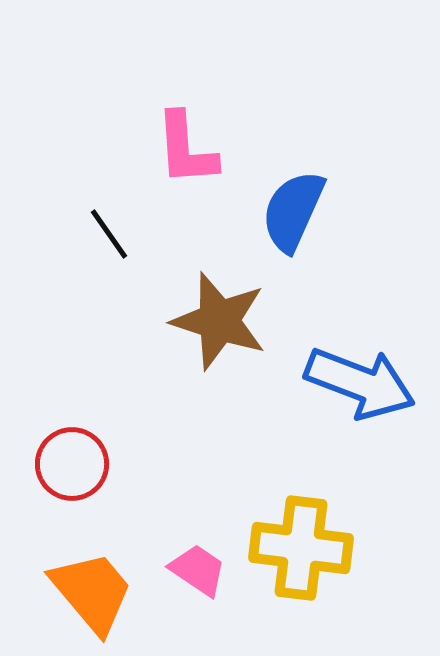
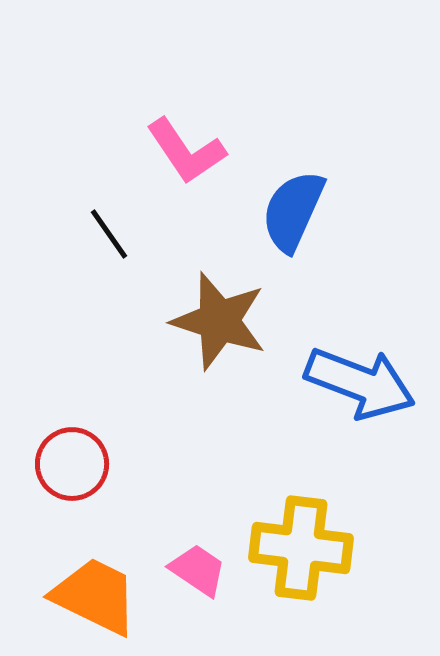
pink L-shape: moved 2 px down; rotated 30 degrees counterclockwise
orange trapezoid: moved 3 px right, 4 px down; rotated 24 degrees counterclockwise
